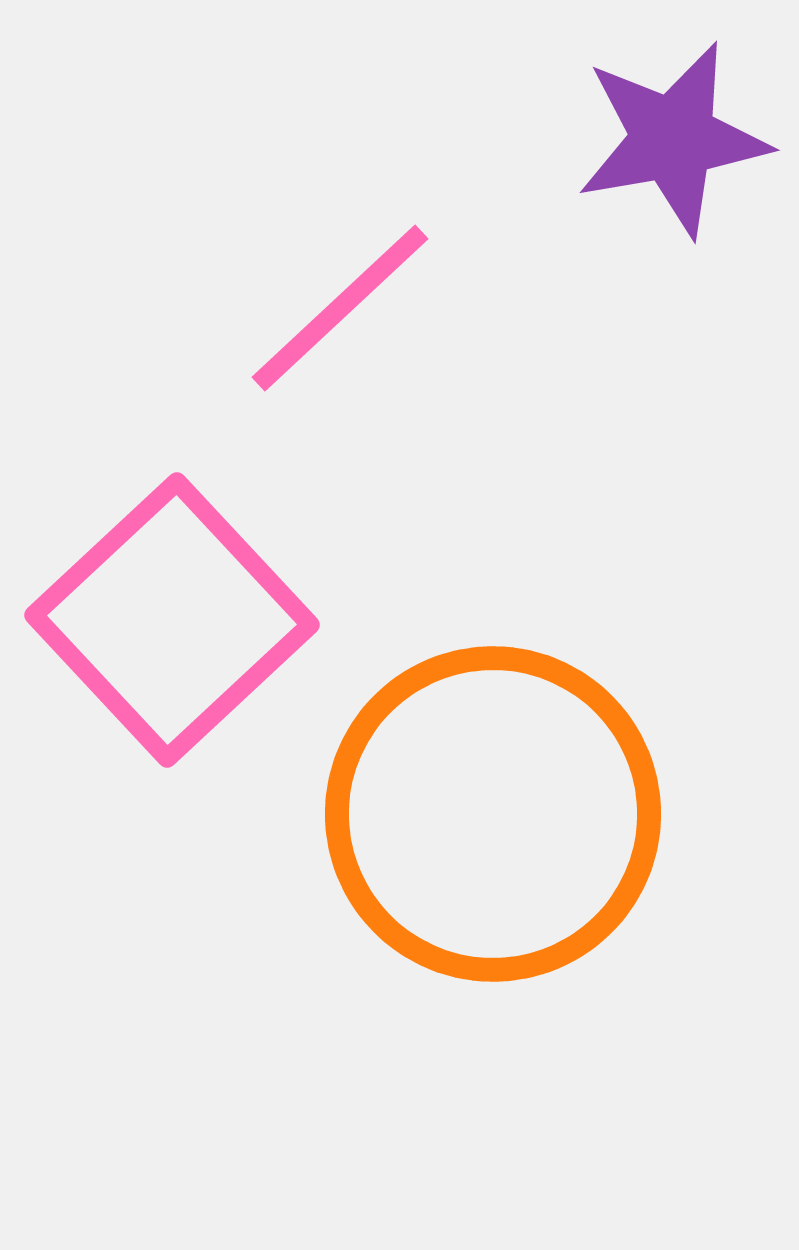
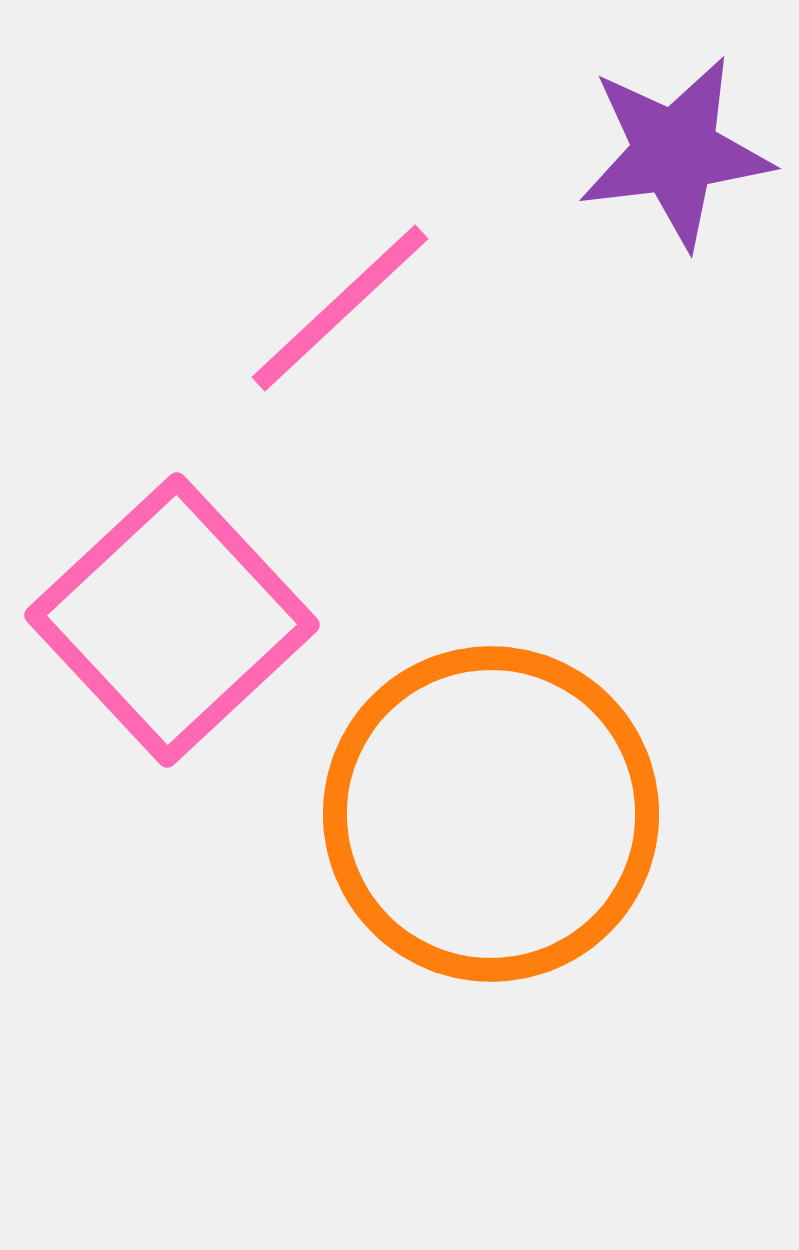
purple star: moved 2 px right, 13 px down; rotated 3 degrees clockwise
orange circle: moved 2 px left
